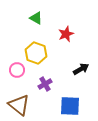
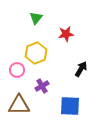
green triangle: rotated 40 degrees clockwise
red star: rotated 14 degrees clockwise
yellow hexagon: rotated 20 degrees clockwise
black arrow: rotated 28 degrees counterclockwise
purple cross: moved 3 px left, 2 px down
brown triangle: rotated 40 degrees counterclockwise
